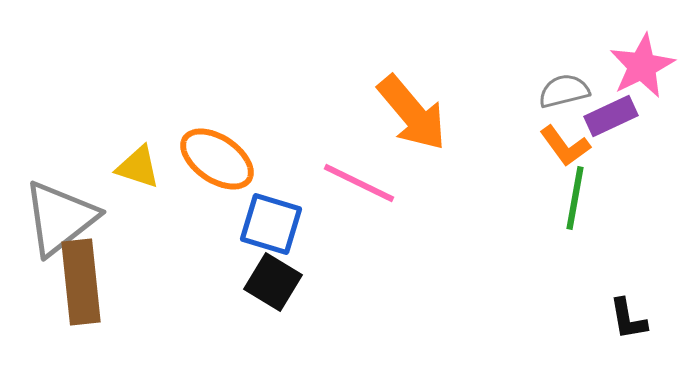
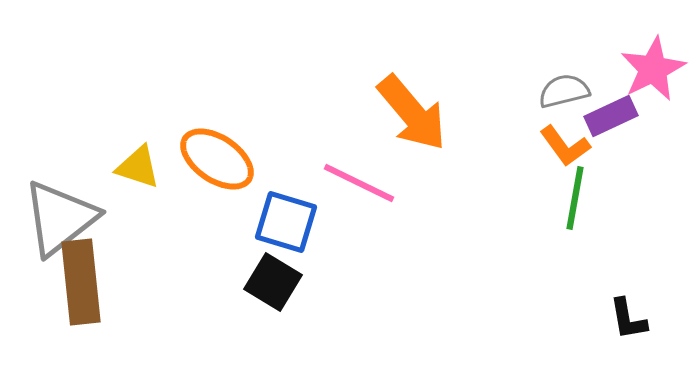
pink star: moved 11 px right, 3 px down
blue square: moved 15 px right, 2 px up
